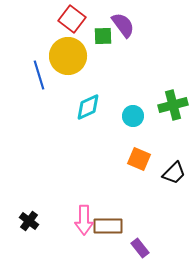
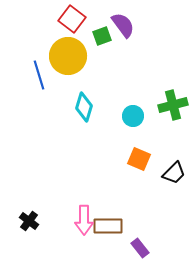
green square: moved 1 px left; rotated 18 degrees counterclockwise
cyan diamond: moved 4 px left; rotated 48 degrees counterclockwise
